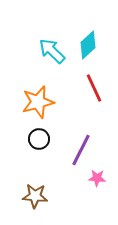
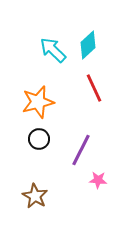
cyan arrow: moved 1 px right, 1 px up
pink star: moved 1 px right, 2 px down
brown star: rotated 25 degrees clockwise
